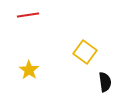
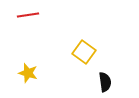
yellow square: moved 1 px left
yellow star: moved 1 px left, 3 px down; rotated 18 degrees counterclockwise
